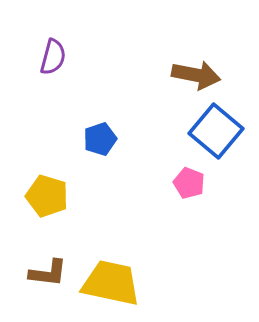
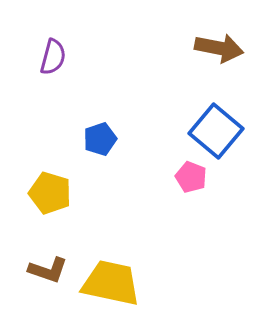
brown arrow: moved 23 px right, 27 px up
pink pentagon: moved 2 px right, 6 px up
yellow pentagon: moved 3 px right, 3 px up
brown L-shape: moved 3 px up; rotated 12 degrees clockwise
